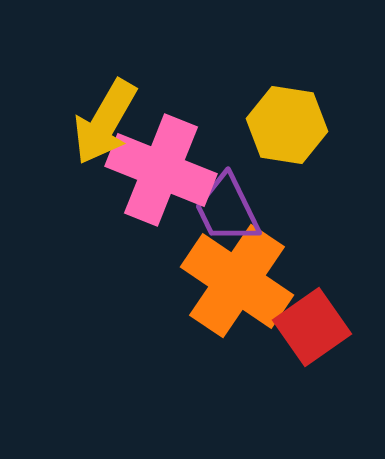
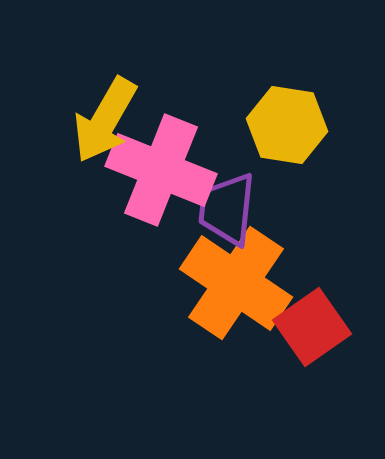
yellow arrow: moved 2 px up
purple trapezoid: rotated 32 degrees clockwise
orange cross: moved 1 px left, 2 px down
